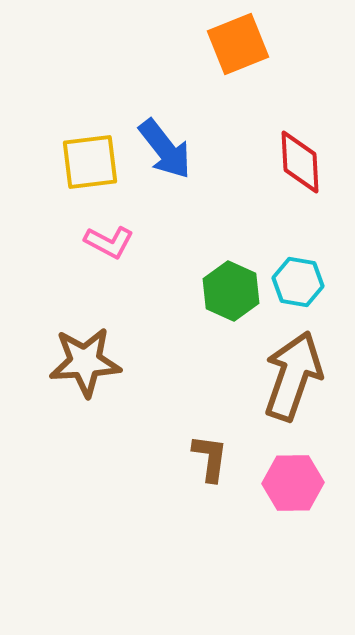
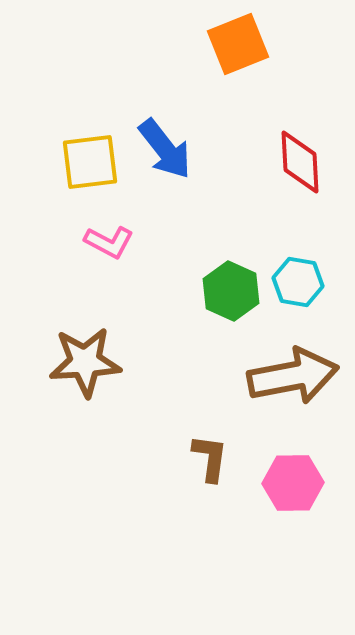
brown arrow: rotated 60 degrees clockwise
